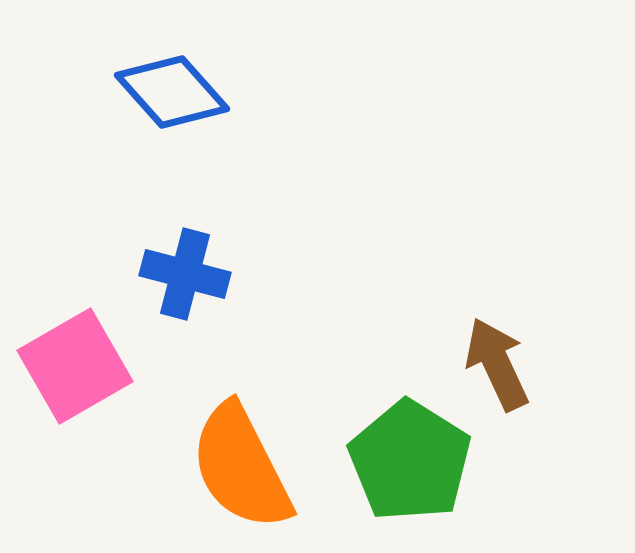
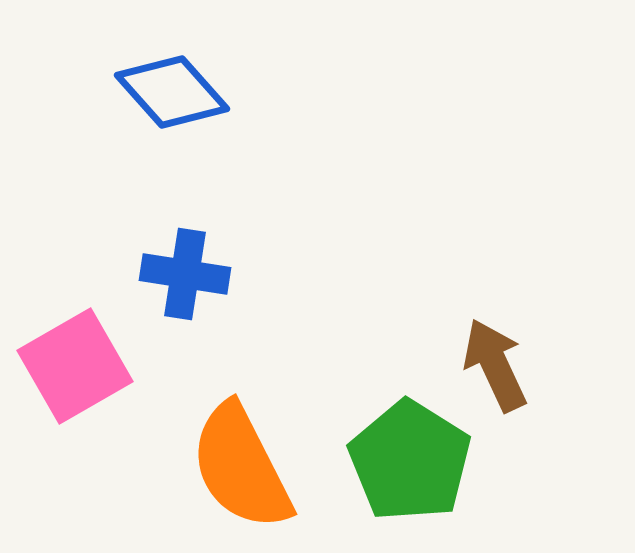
blue cross: rotated 6 degrees counterclockwise
brown arrow: moved 2 px left, 1 px down
